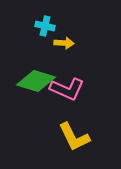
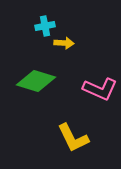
cyan cross: rotated 24 degrees counterclockwise
pink L-shape: moved 33 px right
yellow L-shape: moved 1 px left, 1 px down
